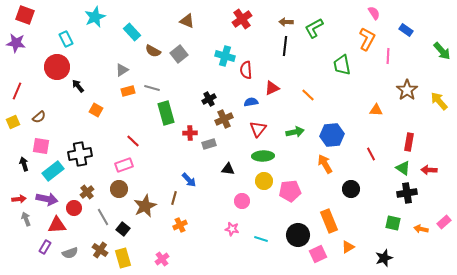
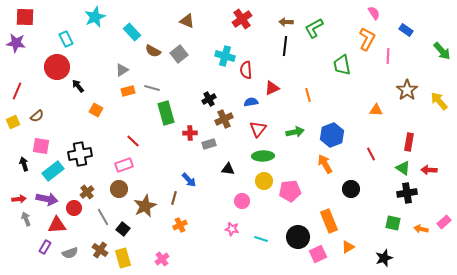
red square at (25, 15): moved 2 px down; rotated 18 degrees counterclockwise
orange line at (308, 95): rotated 32 degrees clockwise
brown semicircle at (39, 117): moved 2 px left, 1 px up
blue hexagon at (332, 135): rotated 15 degrees counterclockwise
black circle at (298, 235): moved 2 px down
